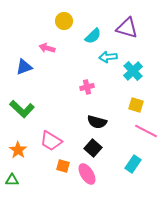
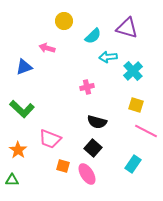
pink trapezoid: moved 1 px left, 2 px up; rotated 10 degrees counterclockwise
